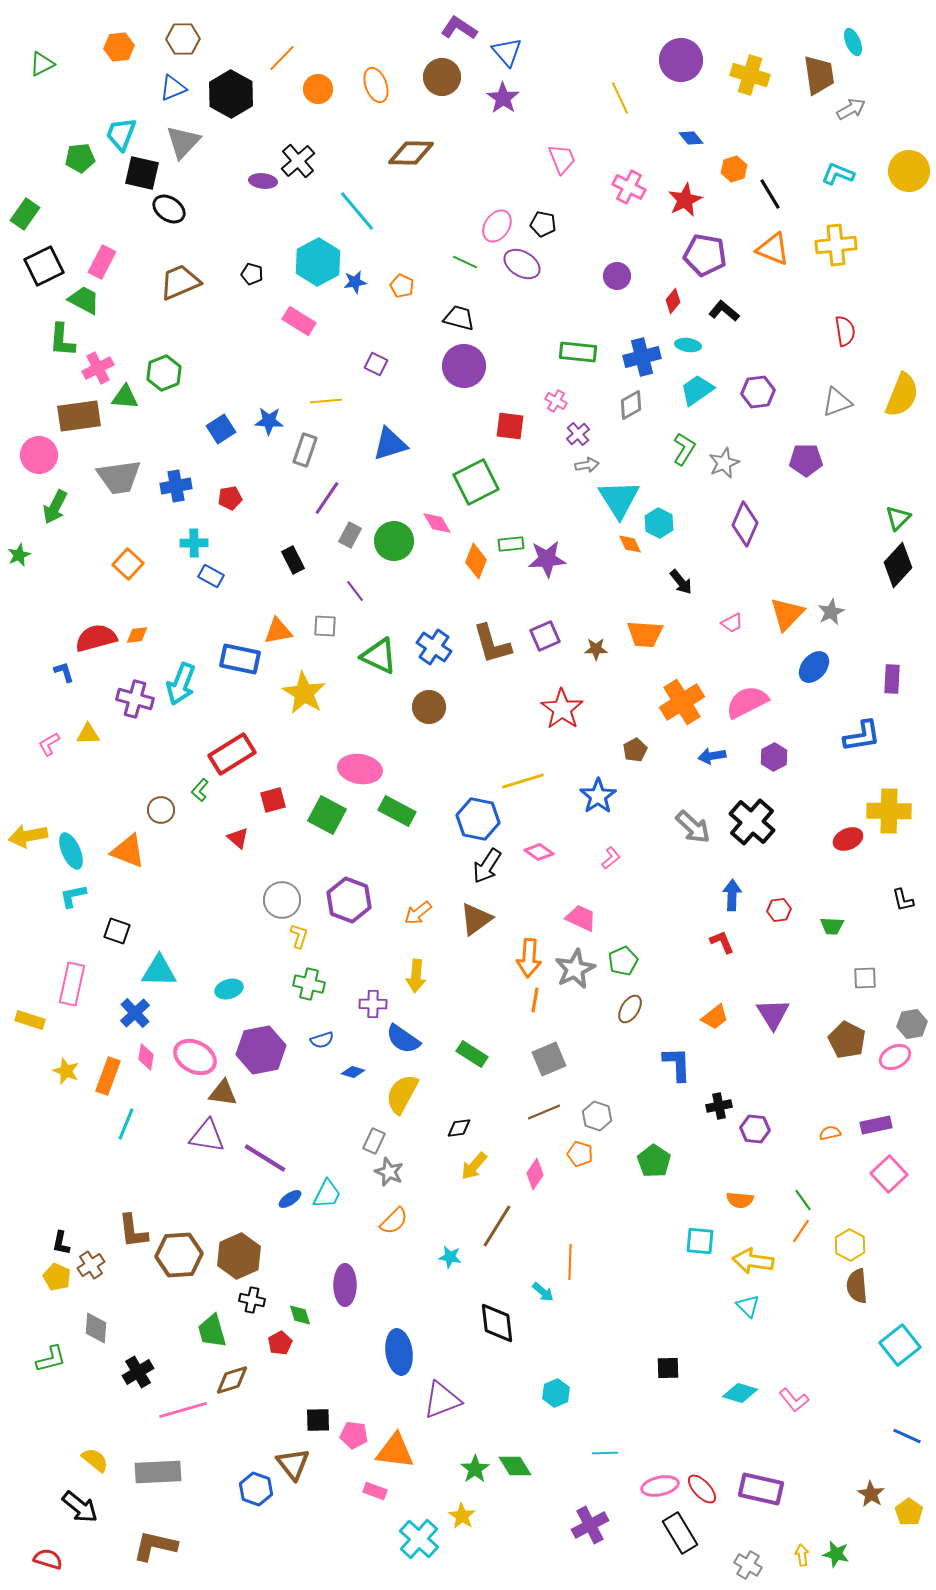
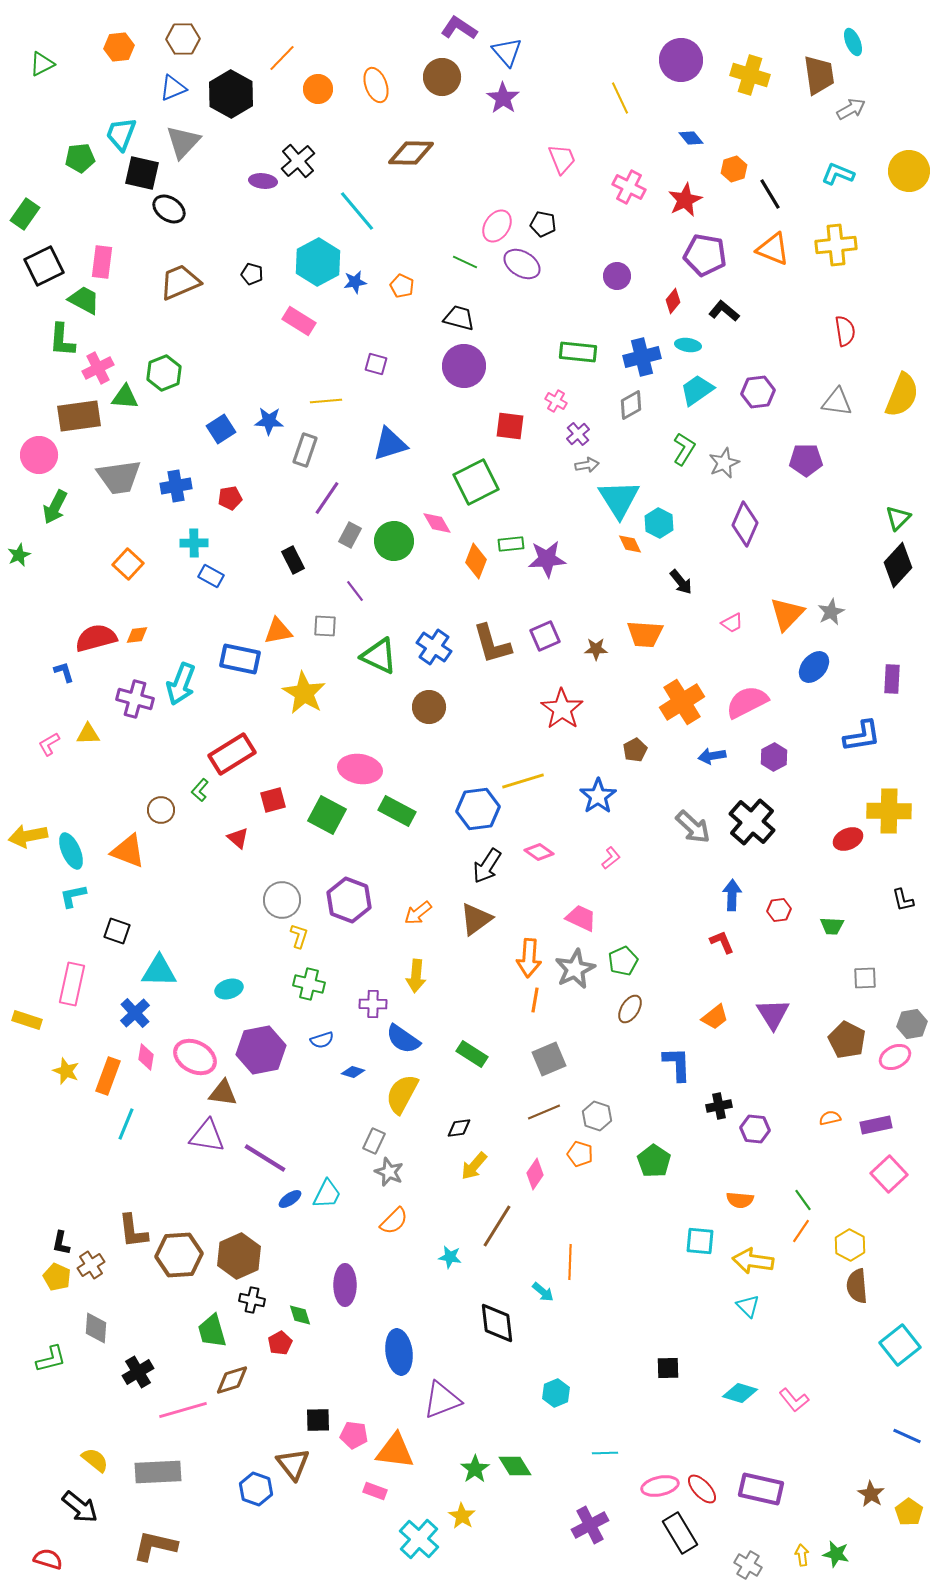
pink rectangle at (102, 262): rotated 20 degrees counterclockwise
purple square at (376, 364): rotated 10 degrees counterclockwise
gray triangle at (837, 402): rotated 28 degrees clockwise
blue hexagon at (478, 819): moved 10 px up; rotated 18 degrees counterclockwise
yellow rectangle at (30, 1020): moved 3 px left
orange semicircle at (830, 1133): moved 15 px up
